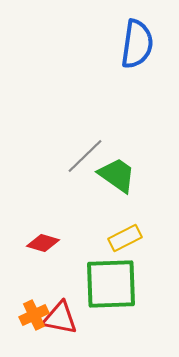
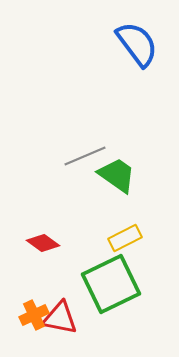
blue semicircle: rotated 45 degrees counterclockwise
gray line: rotated 21 degrees clockwise
red diamond: rotated 20 degrees clockwise
green square: rotated 24 degrees counterclockwise
